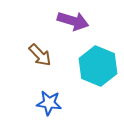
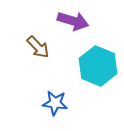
brown arrow: moved 2 px left, 8 px up
blue star: moved 6 px right
